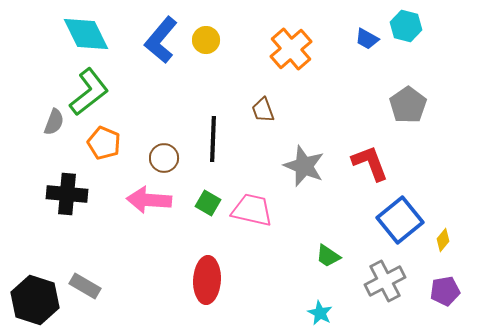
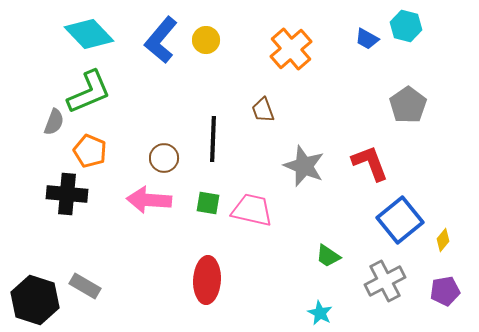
cyan diamond: moved 3 px right; rotated 18 degrees counterclockwise
green L-shape: rotated 15 degrees clockwise
orange pentagon: moved 14 px left, 8 px down
green square: rotated 20 degrees counterclockwise
